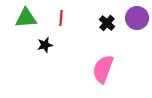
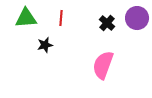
pink semicircle: moved 4 px up
